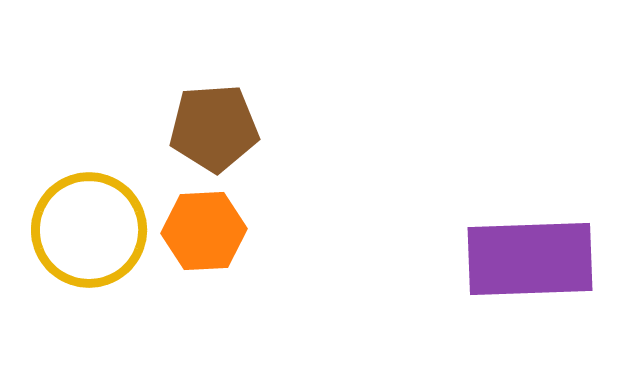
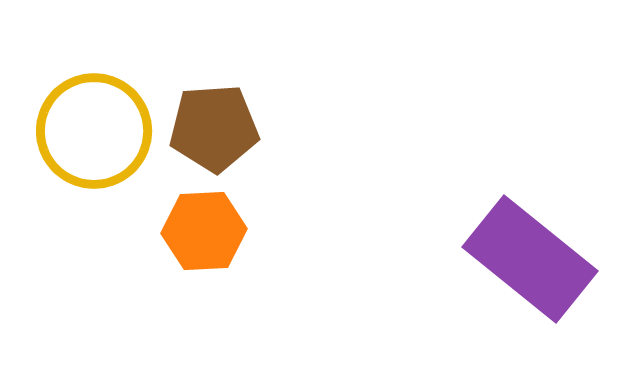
yellow circle: moved 5 px right, 99 px up
purple rectangle: rotated 41 degrees clockwise
